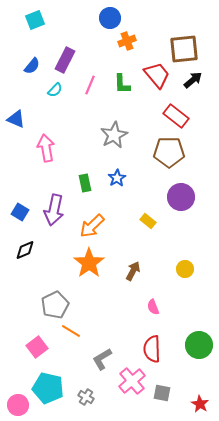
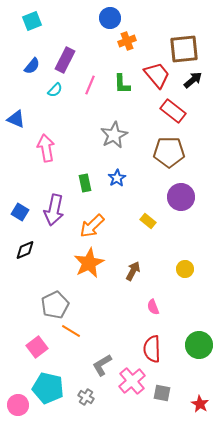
cyan square: moved 3 px left, 1 px down
red rectangle: moved 3 px left, 5 px up
orange star: rotated 8 degrees clockwise
gray L-shape: moved 6 px down
